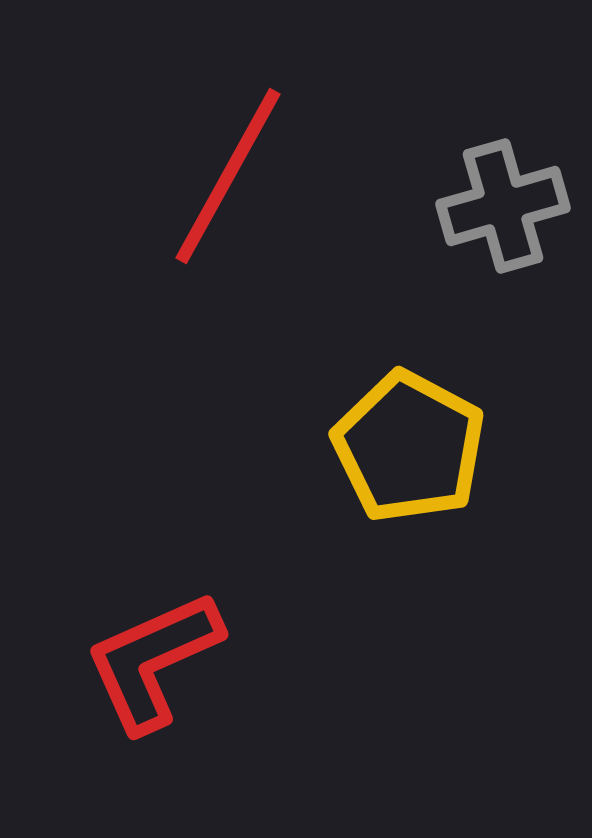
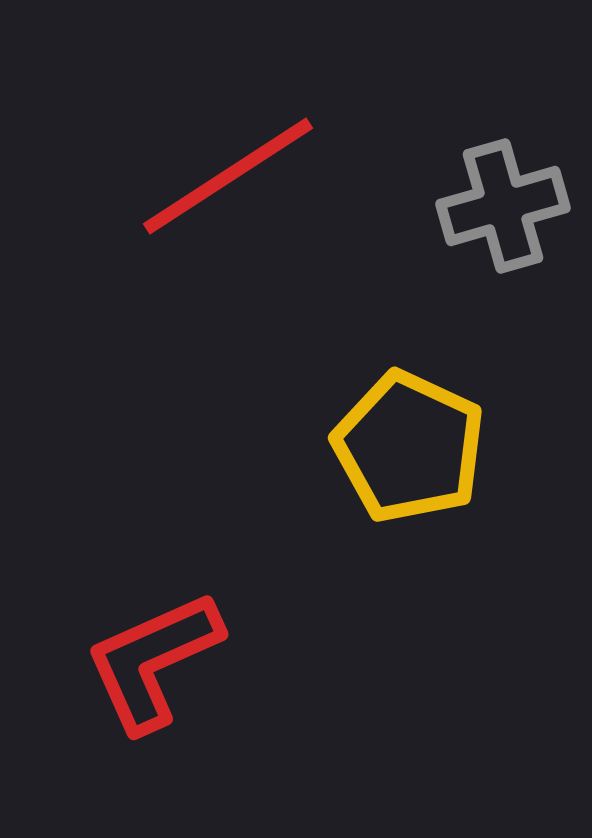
red line: rotated 28 degrees clockwise
yellow pentagon: rotated 3 degrees counterclockwise
